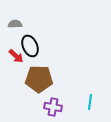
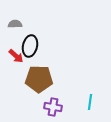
black ellipse: rotated 35 degrees clockwise
